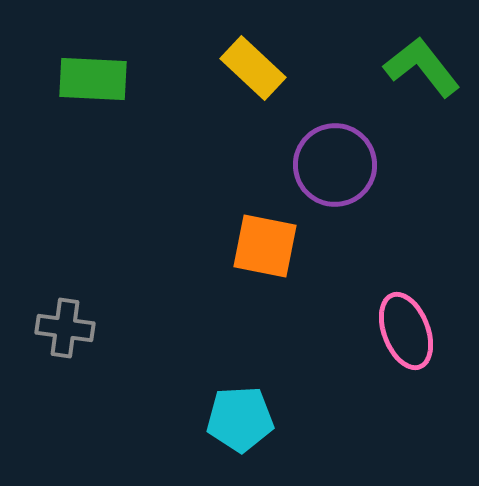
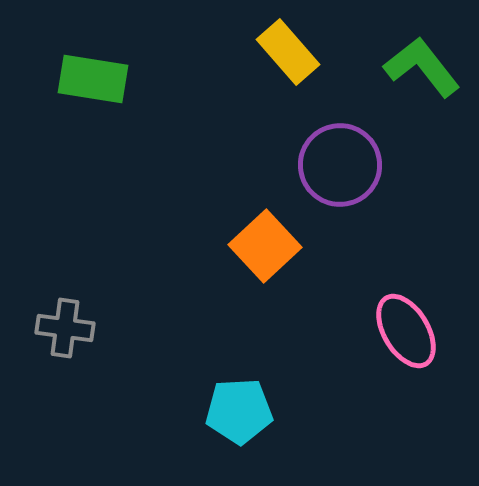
yellow rectangle: moved 35 px right, 16 px up; rotated 6 degrees clockwise
green rectangle: rotated 6 degrees clockwise
purple circle: moved 5 px right
orange square: rotated 36 degrees clockwise
pink ellipse: rotated 10 degrees counterclockwise
cyan pentagon: moved 1 px left, 8 px up
